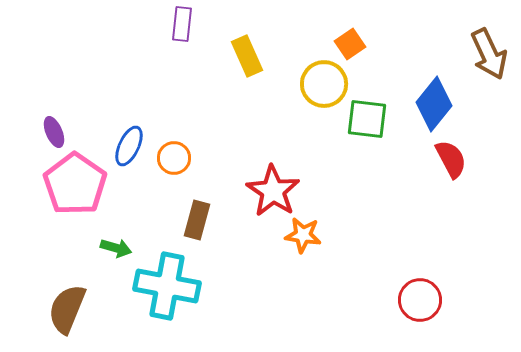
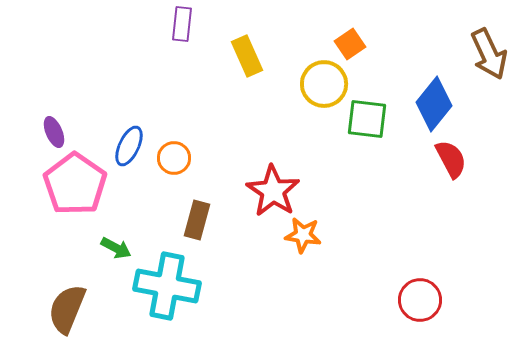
green arrow: rotated 12 degrees clockwise
